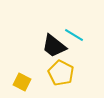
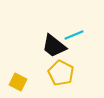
cyan line: rotated 54 degrees counterclockwise
yellow square: moved 4 px left
